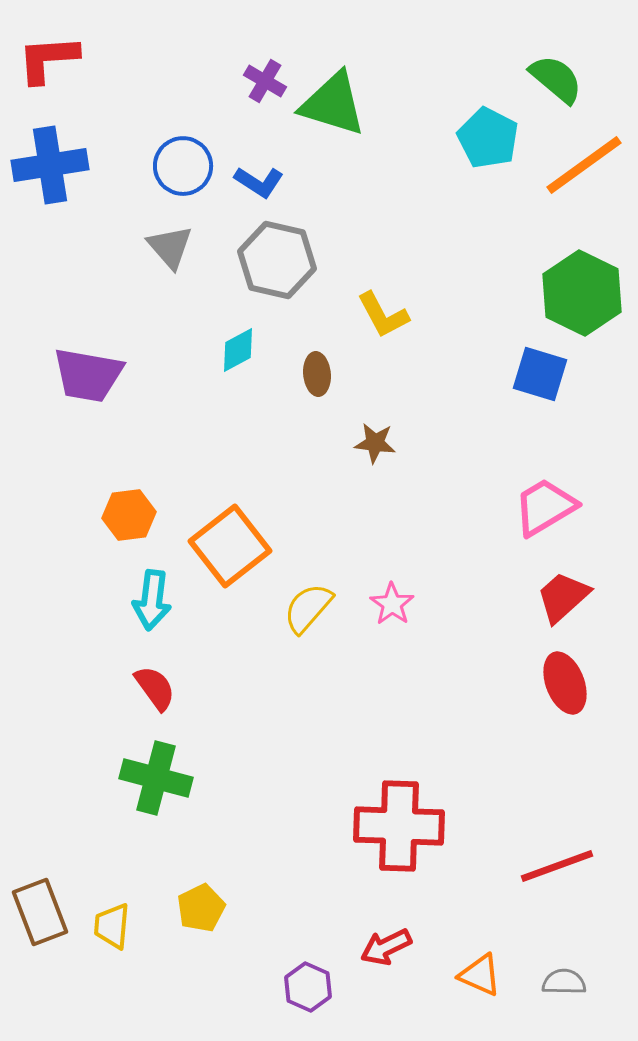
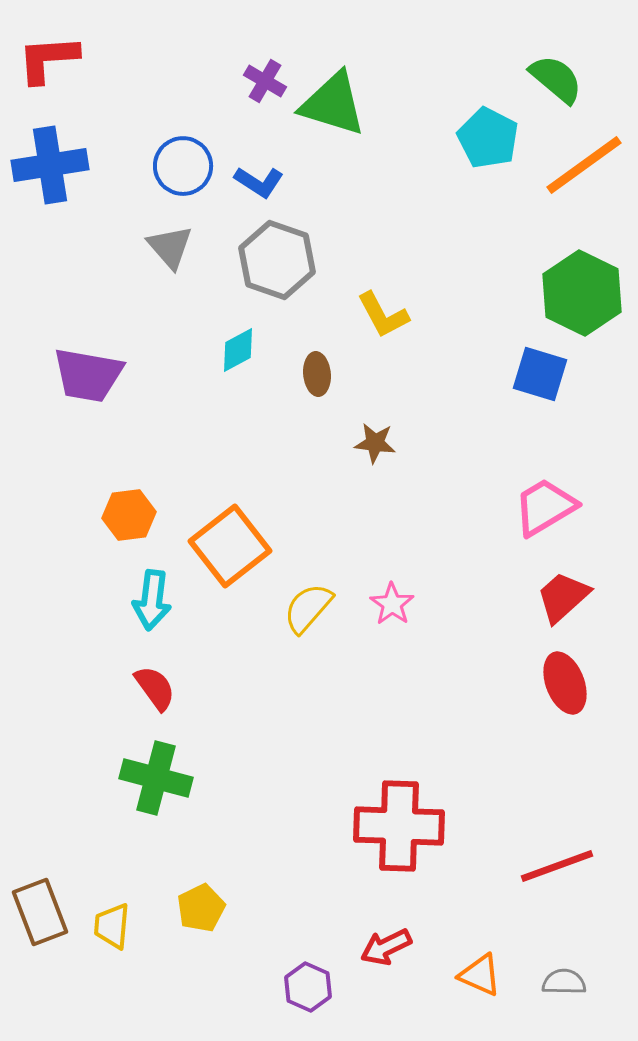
gray hexagon: rotated 6 degrees clockwise
